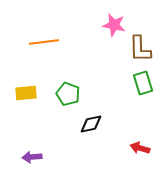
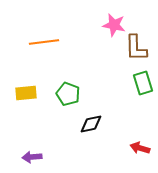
brown L-shape: moved 4 px left, 1 px up
